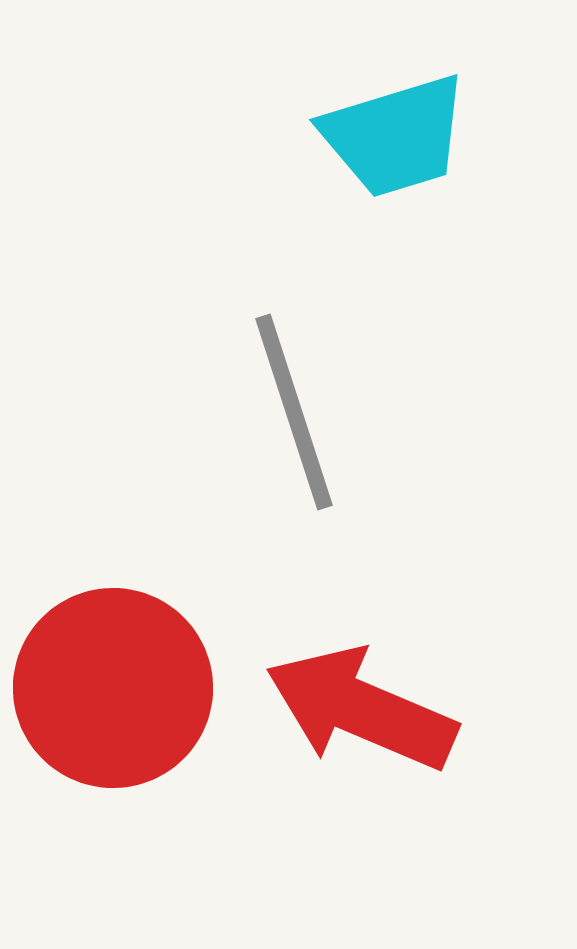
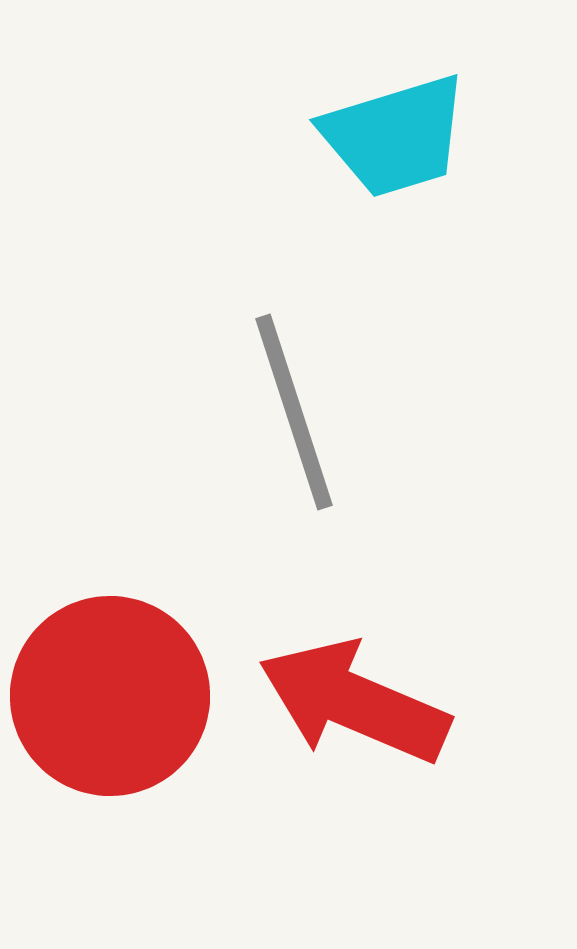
red circle: moved 3 px left, 8 px down
red arrow: moved 7 px left, 7 px up
